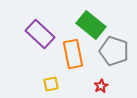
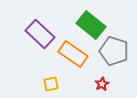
orange rectangle: rotated 44 degrees counterclockwise
red star: moved 1 px right, 2 px up
